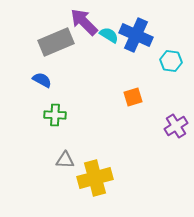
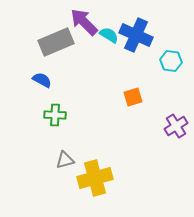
gray triangle: rotated 18 degrees counterclockwise
